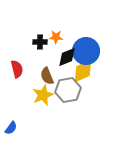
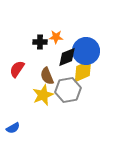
red semicircle: rotated 132 degrees counterclockwise
blue semicircle: moved 2 px right; rotated 24 degrees clockwise
